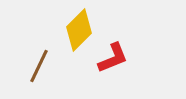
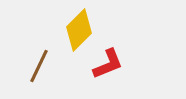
red L-shape: moved 5 px left, 6 px down
